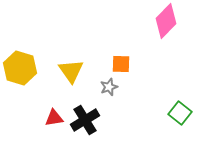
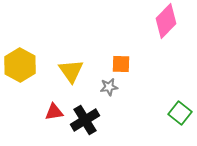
yellow hexagon: moved 3 px up; rotated 12 degrees clockwise
gray star: rotated 12 degrees clockwise
red triangle: moved 6 px up
